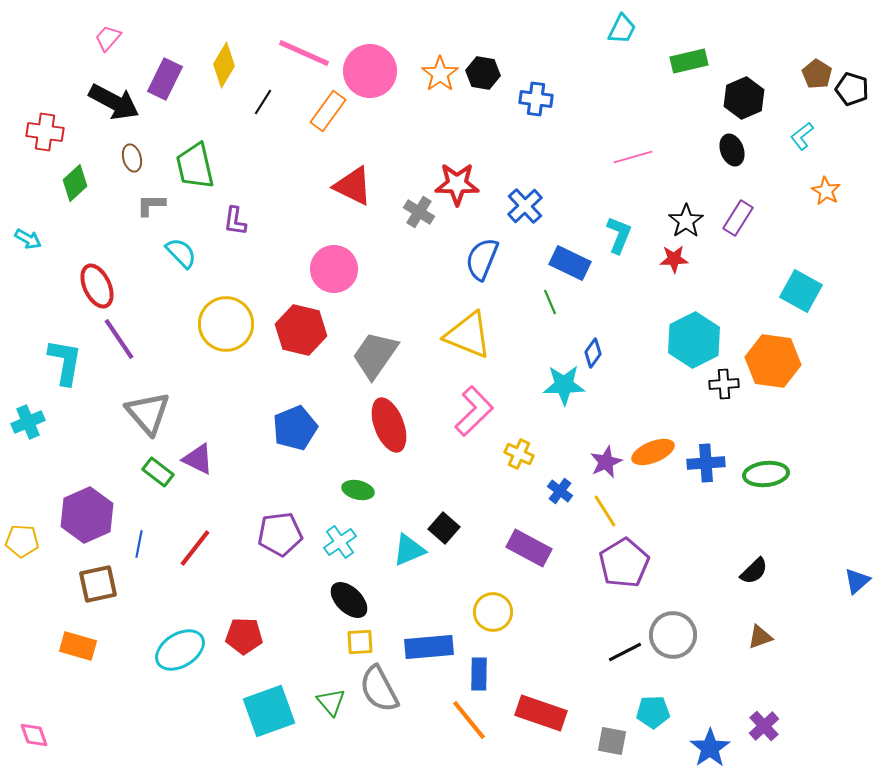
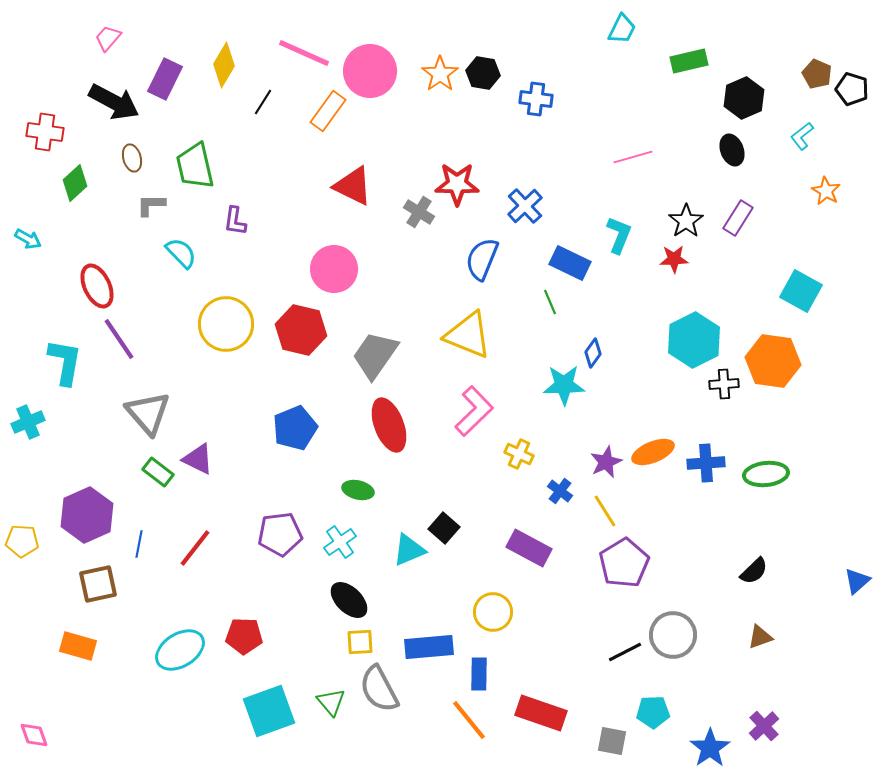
brown pentagon at (817, 74): rotated 8 degrees counterclockwise
